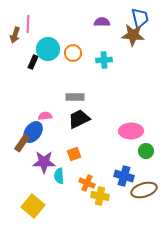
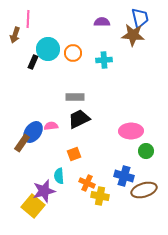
pink line: moved 5 px up
pink semicircle: moved 6 px right, 10 px down
purple star: moved 29 px down; rotated 15 degrees counterclockwise
